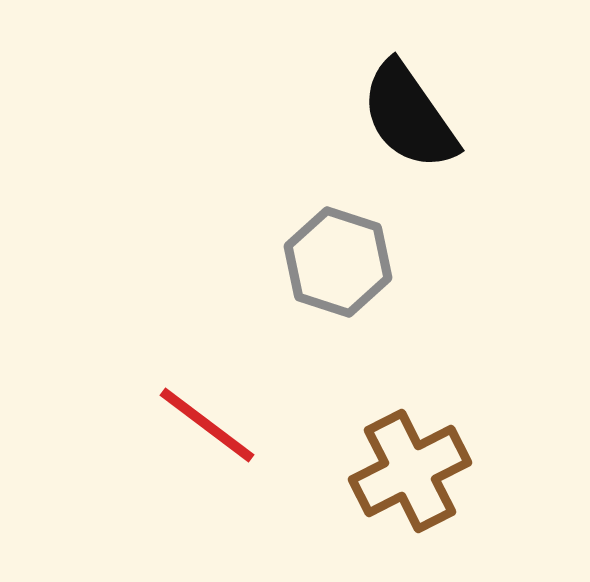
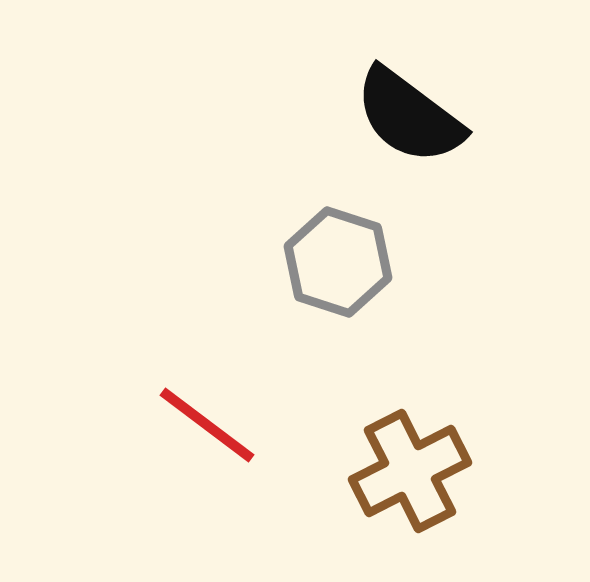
black semicircle: rotated 18 degrees counterclockwise
